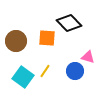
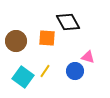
black diamond: moved 1 px left, 1 px up; rotated 15 degrees clockwise
